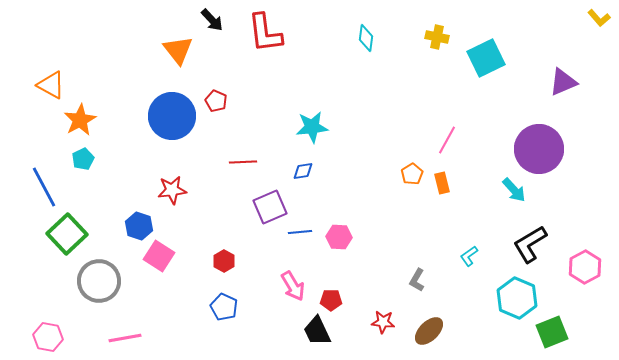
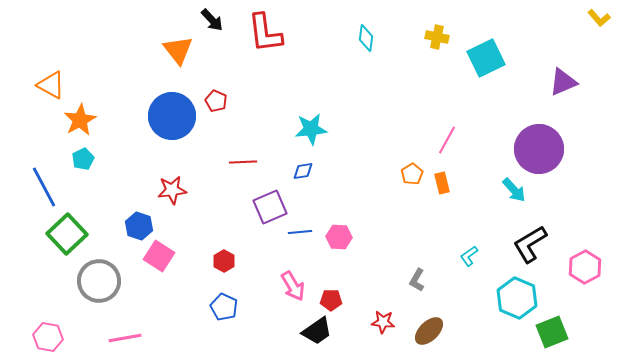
cyan star at (312, 127): moved 1 px left, 2 px down
black trapezoid at (317, 331): rotated 100 degrees counterclockwise
